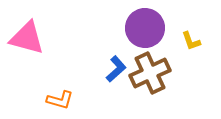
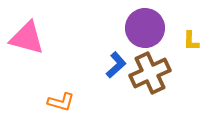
yellow L-shape: rotated 20 degrees clockwise
blue L-shape: moved 4 px up
orange L-shape: moved 1 px right, 2 px down
